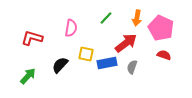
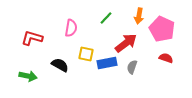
orange arrow: moved 2 px right, 2 px up
pink pentagon: moved 1 px right, 1 px down
red semicircle: moved 2 px right, 3 px down
black semicircle: rotated 78 degrees clockwise
green arrow: rotated 60 degrees clockwise
